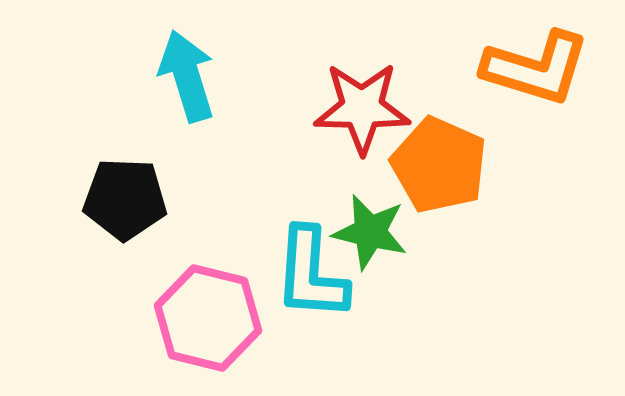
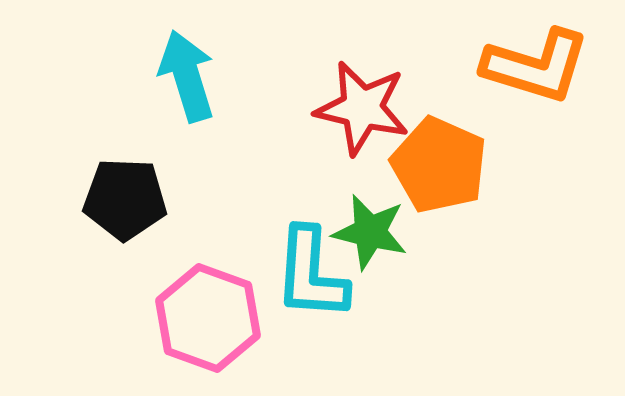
orange L-shape: moved 2 px up
red star: rotated 12 degrees clockwise
pink hexagon: rotated 6 degrees clockwise
